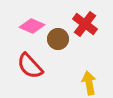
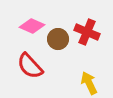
red cross: moved 2 px right, 8 px down; rotated 15 degrees counterclockwise
yellow arrow: rotated 15 degrees counterclockwise
